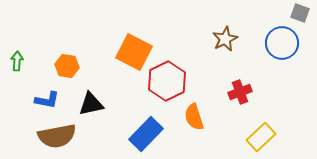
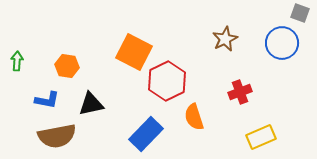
yellow rectangle: rotated 20 degrees clockwise
